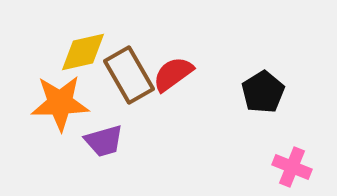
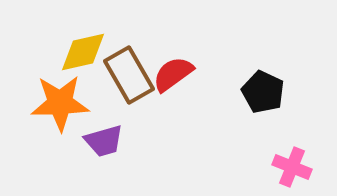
black pentagon: rotated 15 degrees counterclockwise
